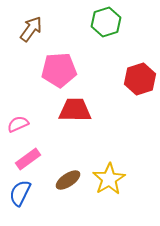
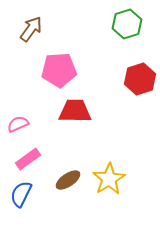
green hexagon: moved 21 px right, 2 px down
red trapezoid: moved 1 px down
blue semicircle: moved 1 px right, 1 px down
